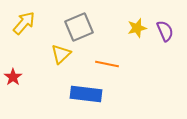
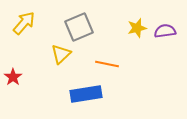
purple semicircle: rotated 75 degrees counterclockwise
blue rectangle: rotated 16 degrees counterclockwise
